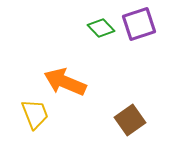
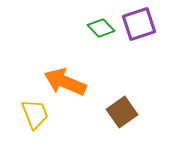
brown square: moved 8 px left, 8 px up
